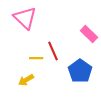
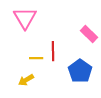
pink triangle: rotated 15 degrees clockwise
red line: rotated 24 degrees clockwise
